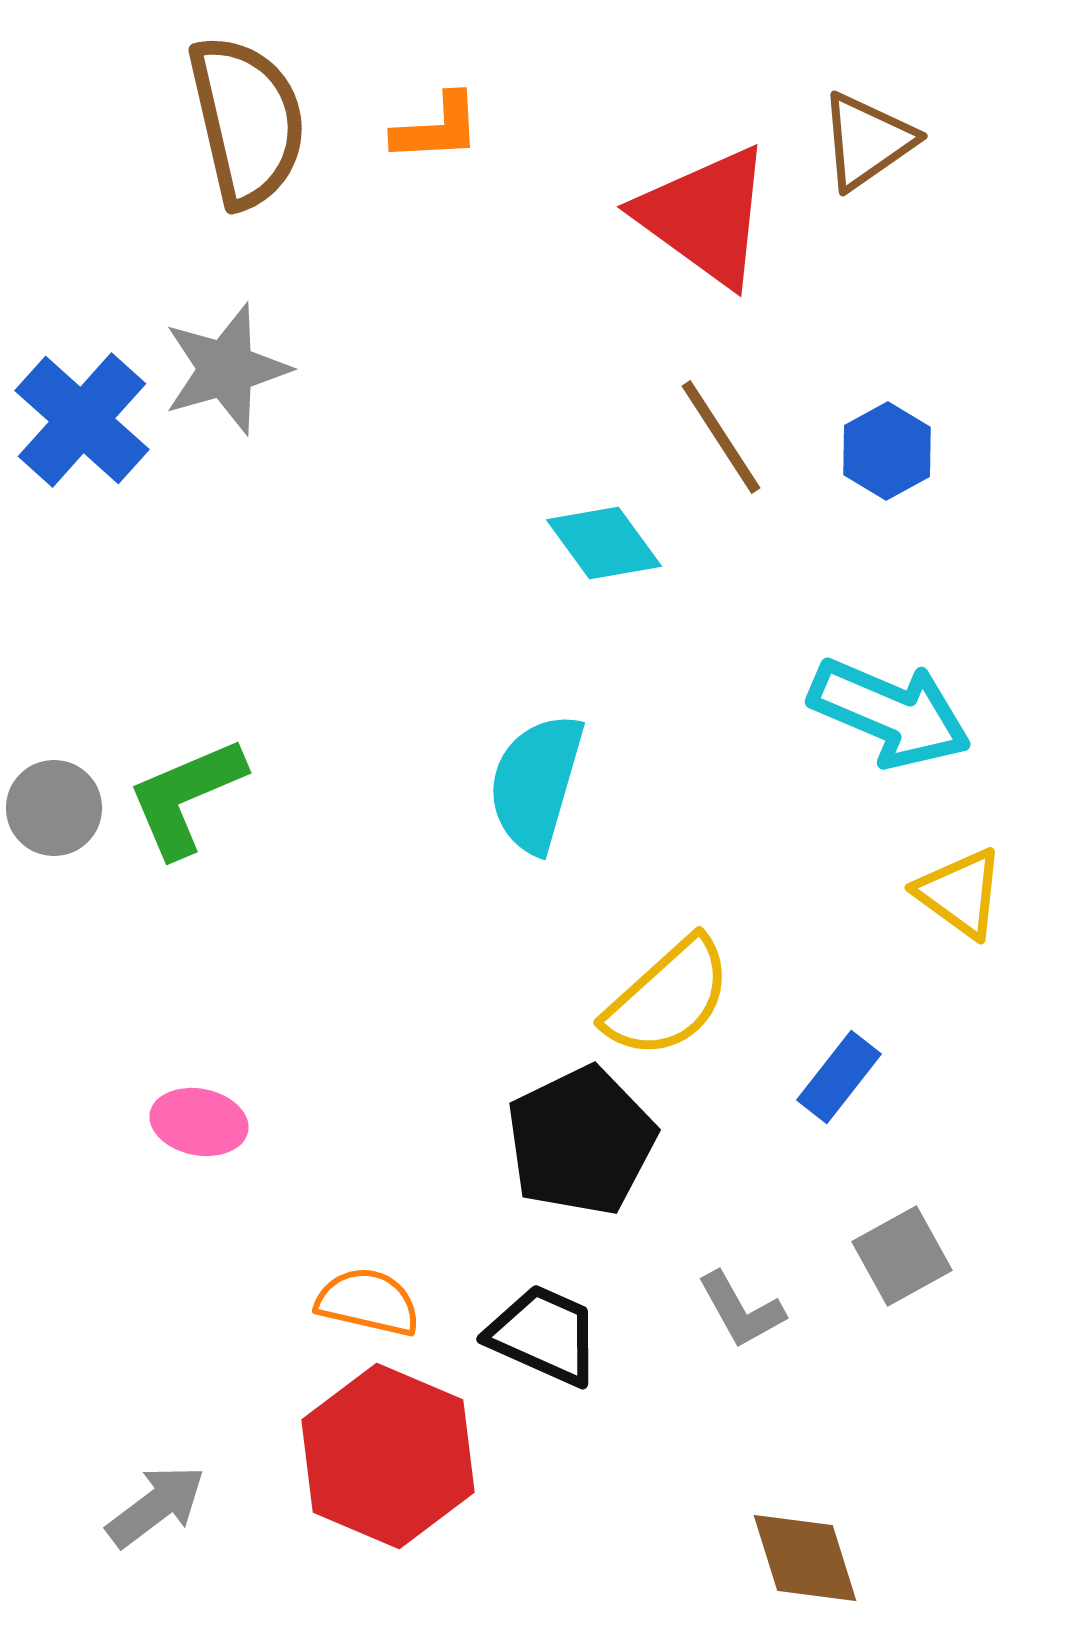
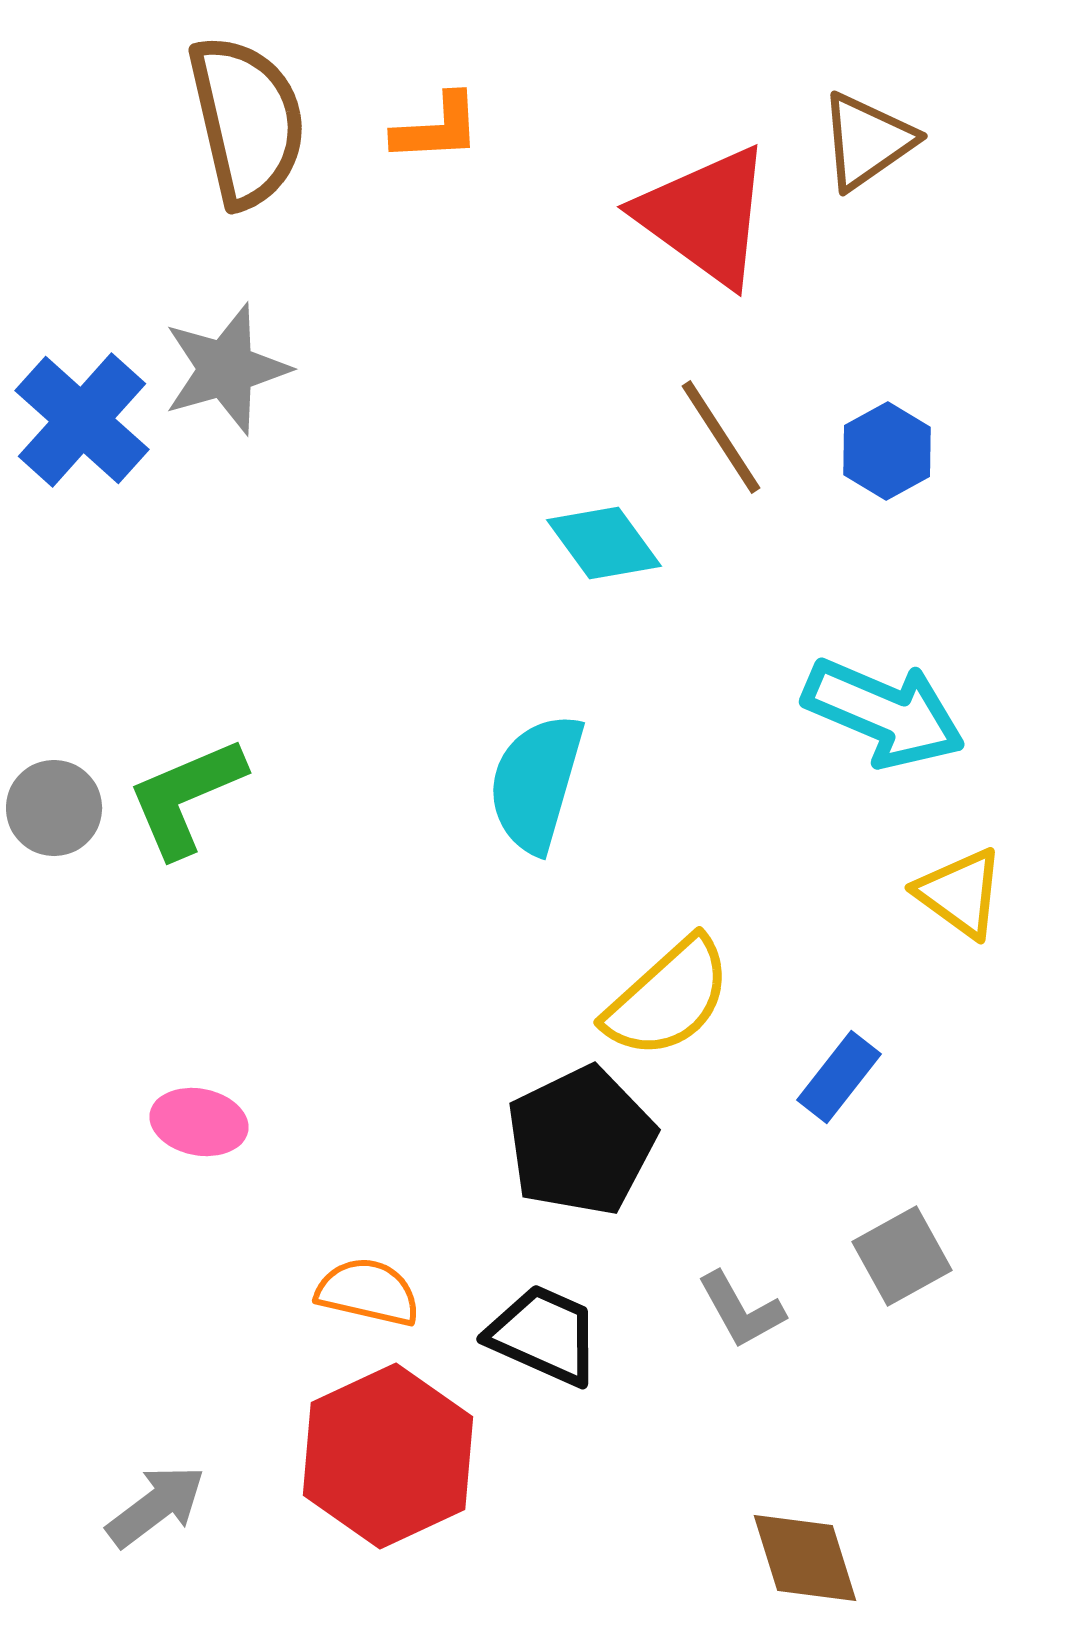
cyan arrow: moved 6 px left
orange semicircle: moved 10 px up
red hexagon: rotated 12 degrees clockwise
